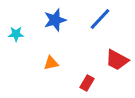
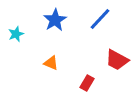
blue star: rotated 15 degrees counterclockwise
cyan star: rotated 21 degrees counterclockwise
orange triangle: rotated 35 degrees clockwise
